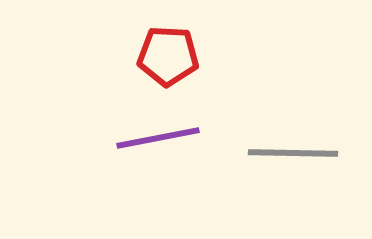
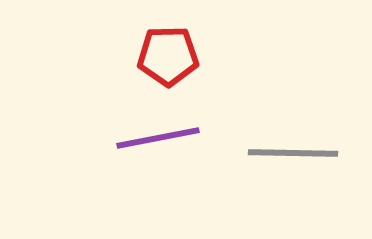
red pentagon: rotated 4 degrees counterclockwise
